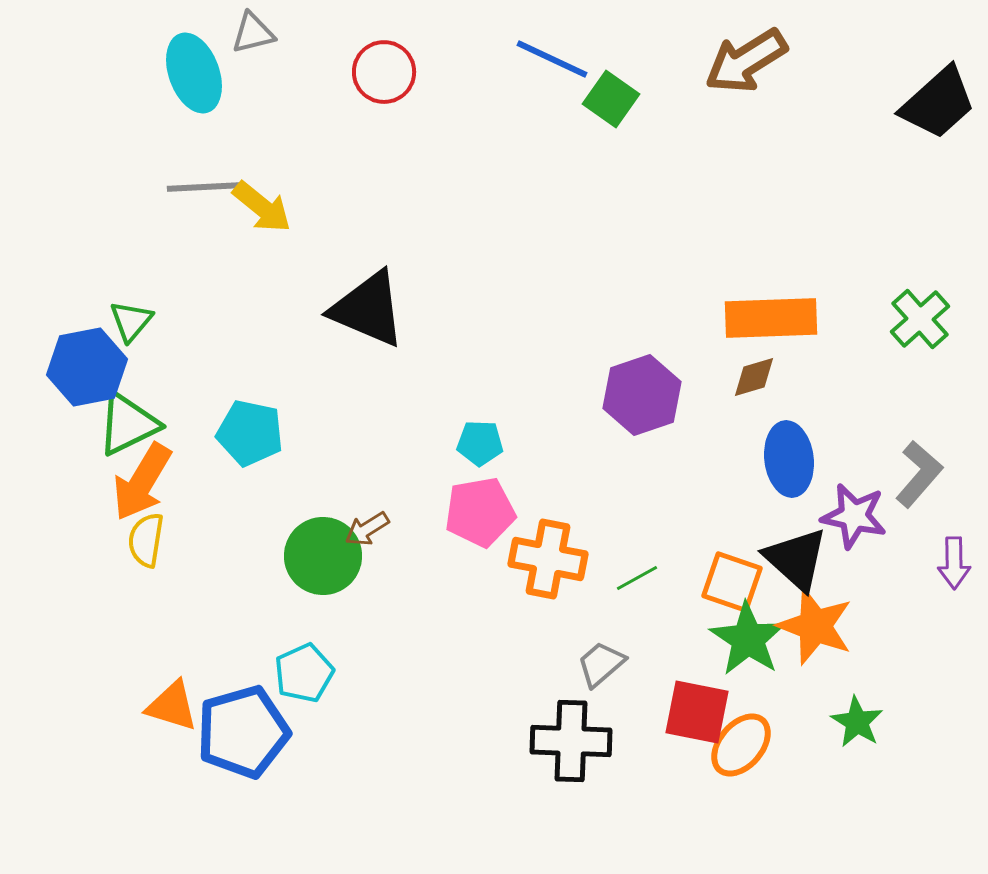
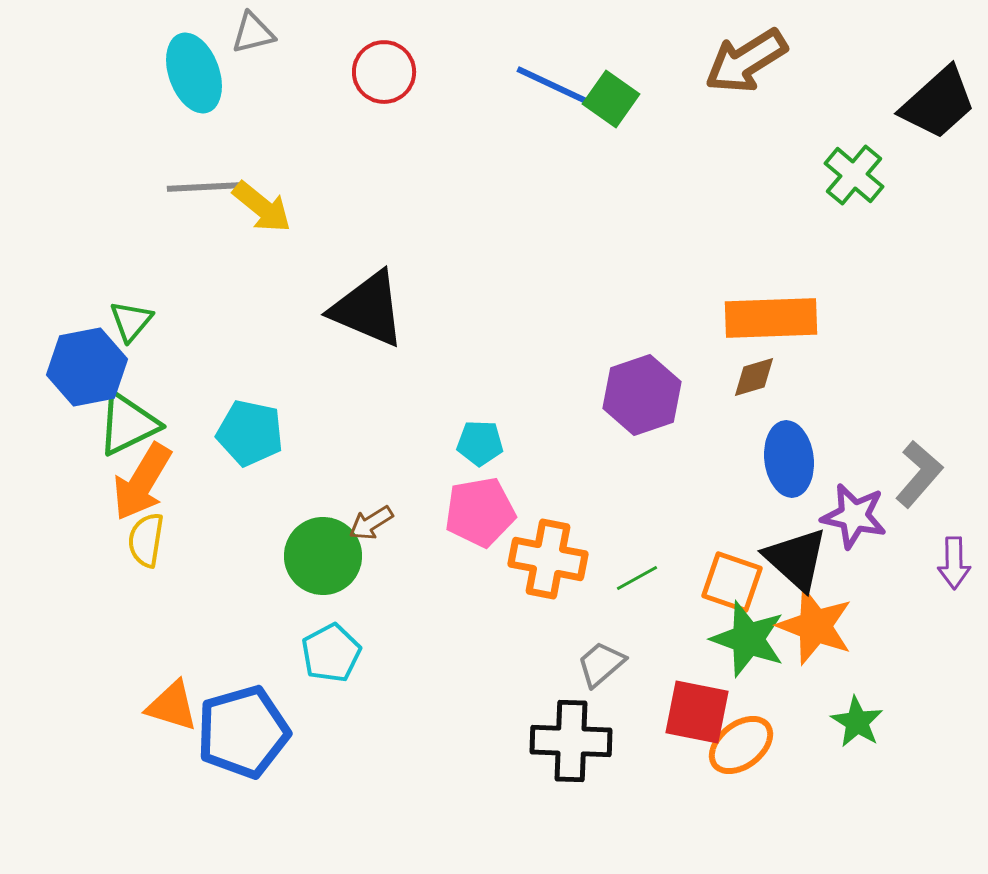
blue line at (552, 59): moved 26 px down
green cross at (920, 319): moved 66 px left, 144 px up; rotated 8 degrees counterclockwise
brown arrow at (367, 529): moved 4 px right, 6 px up
green star at (748, 639): rotated 14 degrees counterclockwise
cyan pentagon at (304, 673): moved 27 px right, 20 px up; rotated 4 degrees counterclockwise
orange ellipse at (741, 745): rotated 12 degrees clockwise
